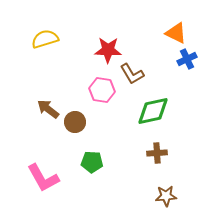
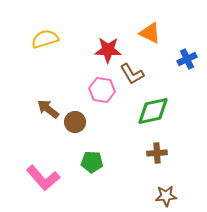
orange triangle: moved 26 px left
pink L-shape: rotated 12 degrees counterclockwise
